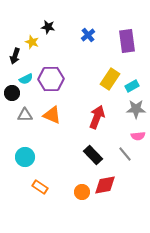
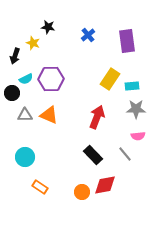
yellow star: moved 1 px right, 1 px down
cyan rectangle: rotated 24 degrees clockwise
orange triangle: moved 3 px left
